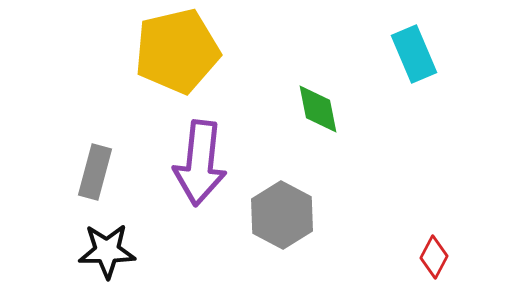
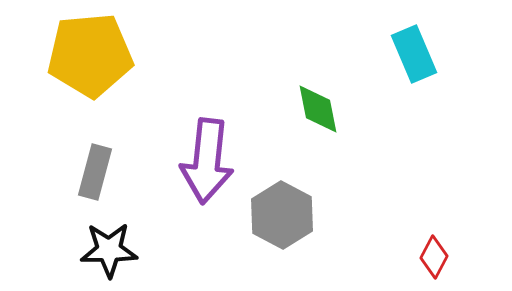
yellow pentagon: moved 87 px left, 4 px down; rotated 8 degrees clockwise
purple arrow: moved 7 px right, 2 px up
black star: moved 2 px right, 1 px up
